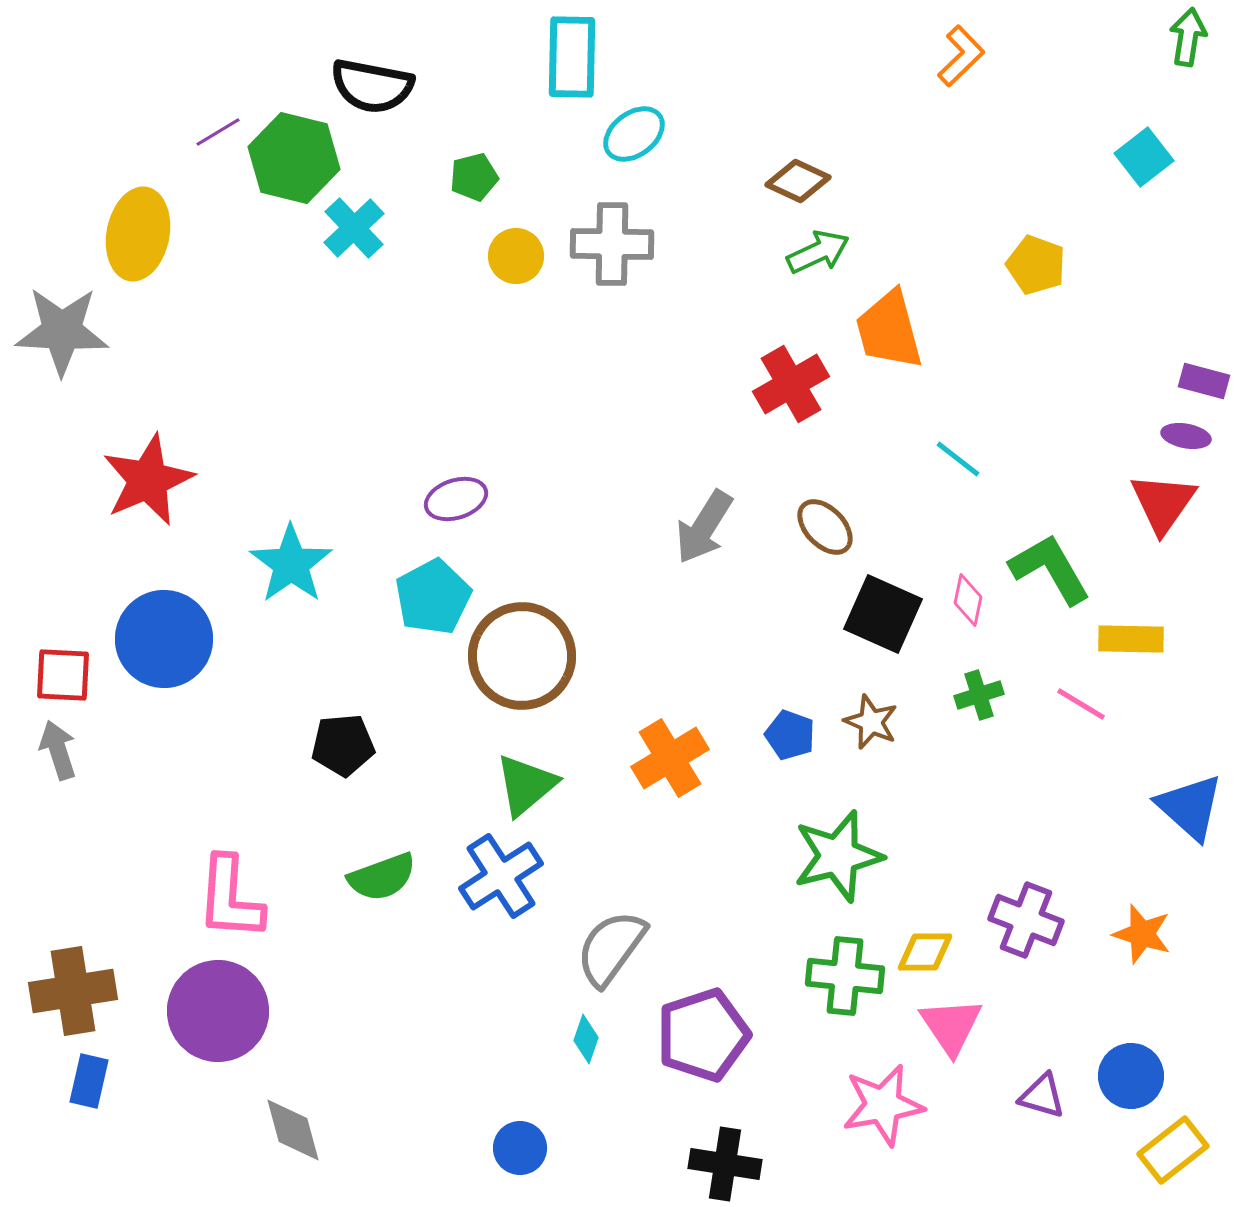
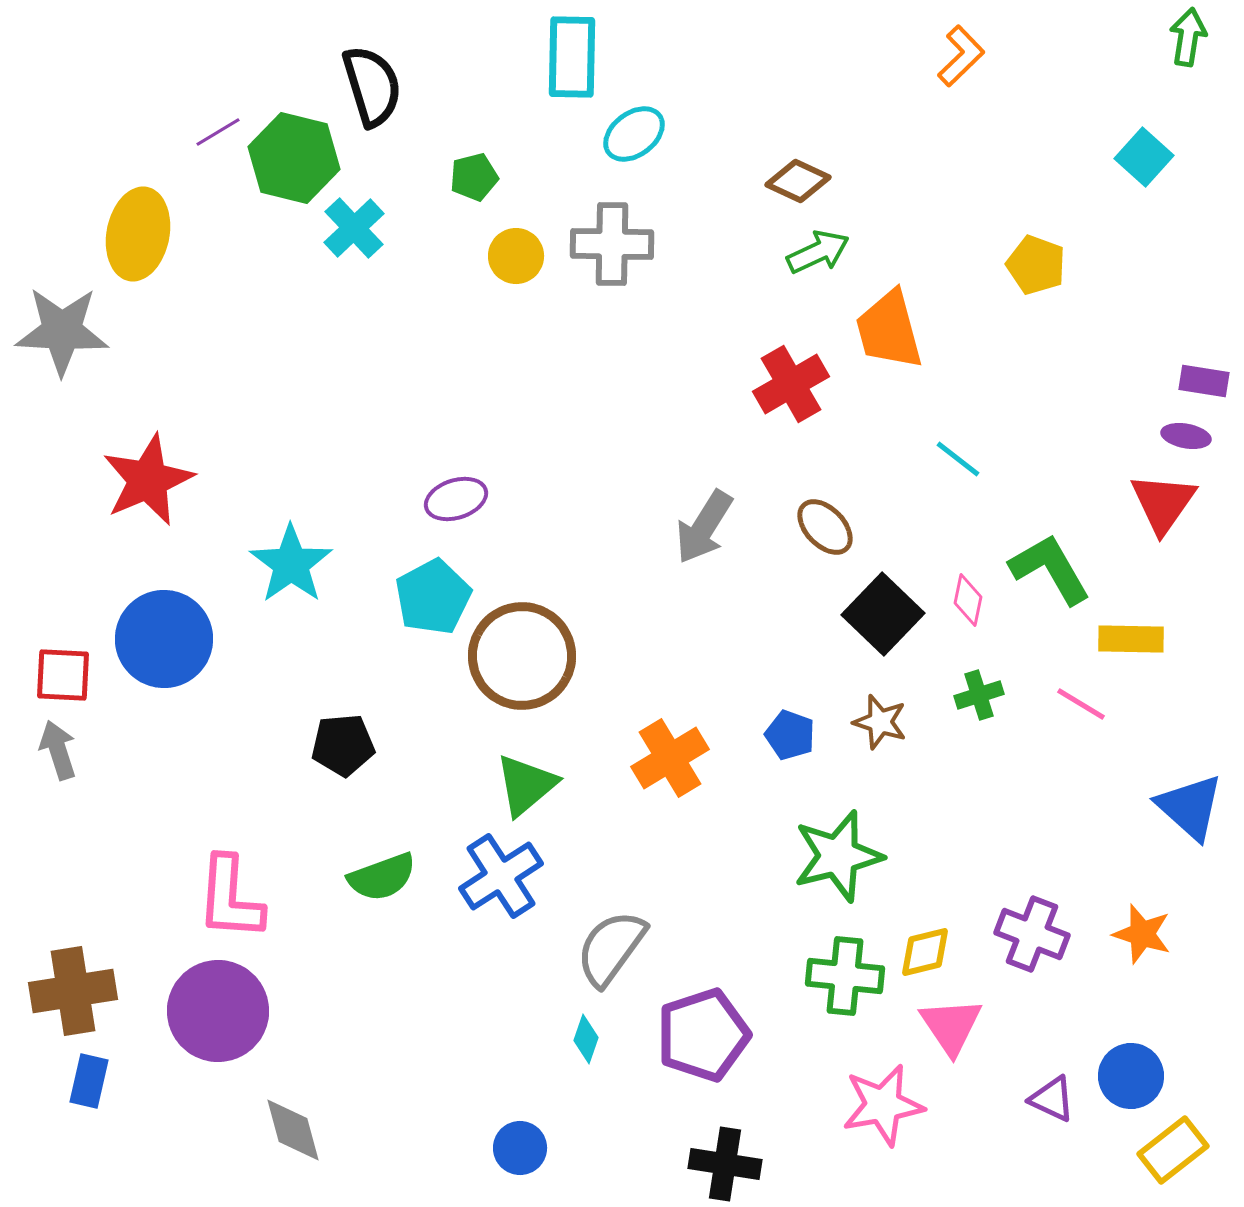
black semicircle at (372, 86): rotated 118 degrees counterclockwise
cyan square at (1144, 157): rotated 10 degrees counterclockwise
purple rectangle at (1204, 381): rotated 6 degrees counterclockwise
black square at (883, 614): rotated 20 degrees clockwise
brown star at (871, 722): moved 9 px right; rotated 6 degrees counterclockwise
purple cross at (1026, 920): moved 6 px right, 14 px down
yellow diamond at (925, 952): rotated 14 degrees counterclockwise
purple triangle at (1042, 1096): moved 10 px right, 3 px down; rotated 9 degrees clockwise
